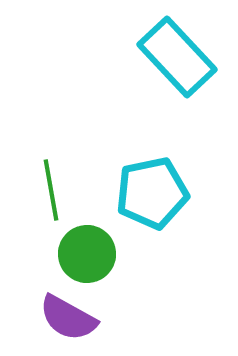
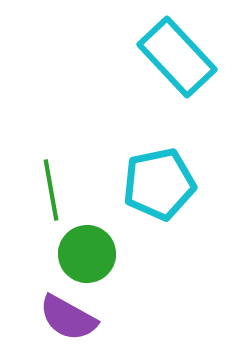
cyan pentagon: moved 7 px right, 9 px up
